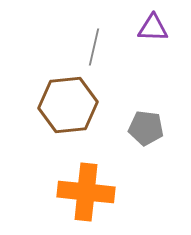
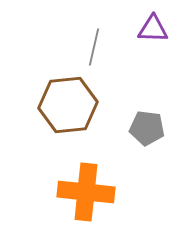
purple triangle: moved 1 px down
gray pentagon: moved 1 px right
